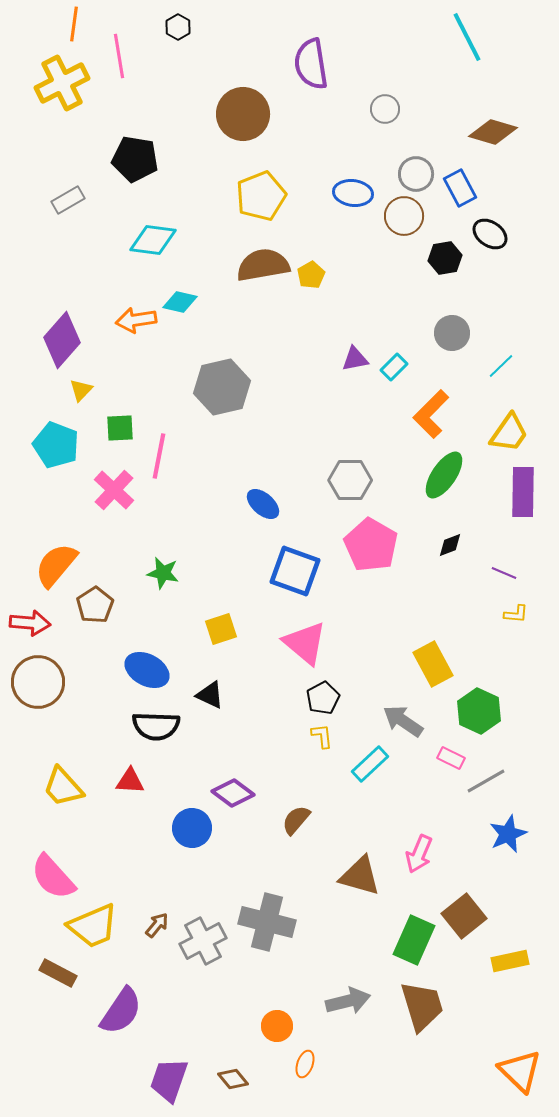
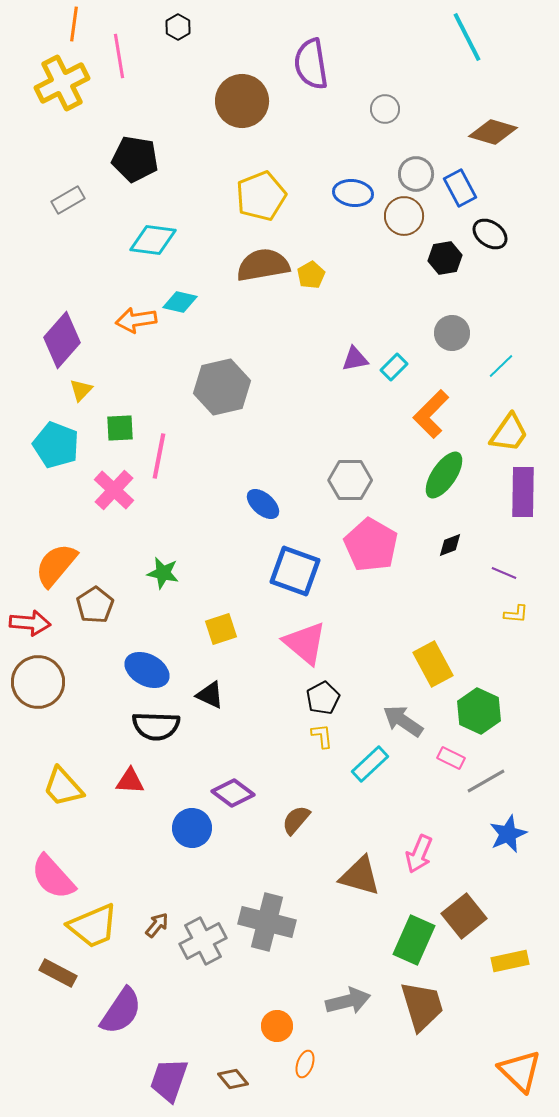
brown circle at (243, 114): moved 1 px left, 13 px up
